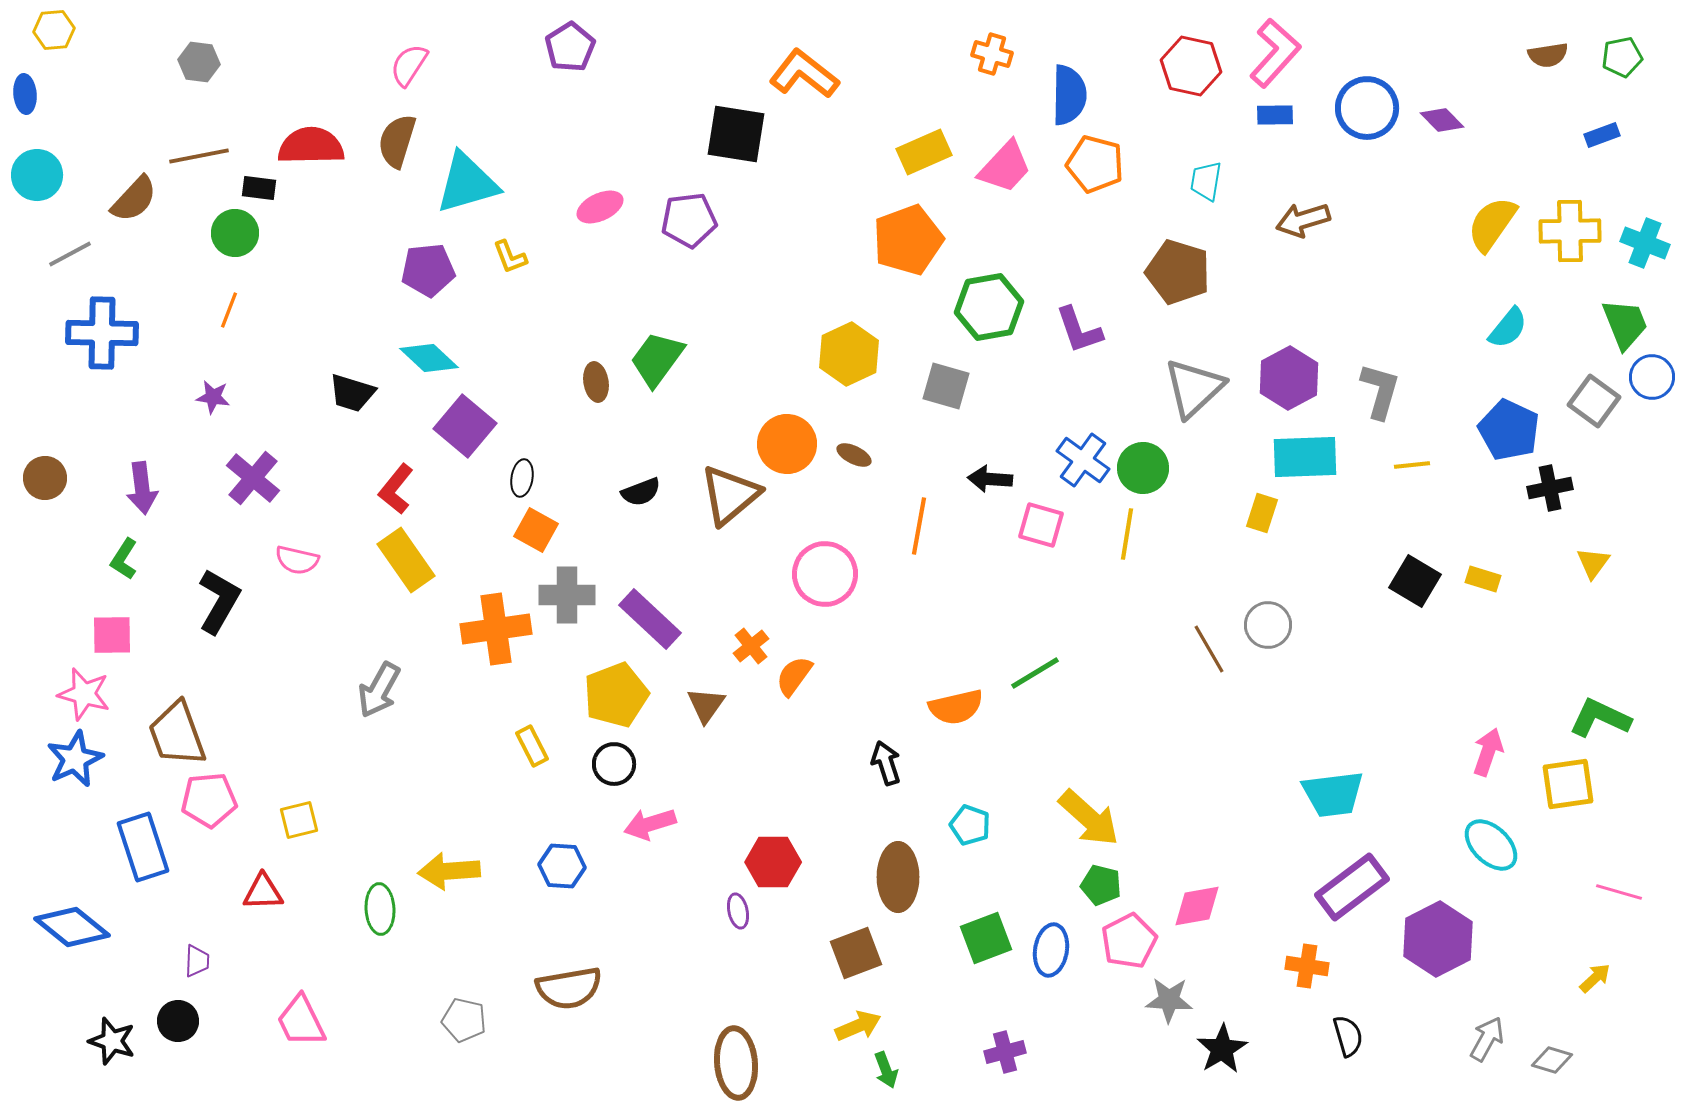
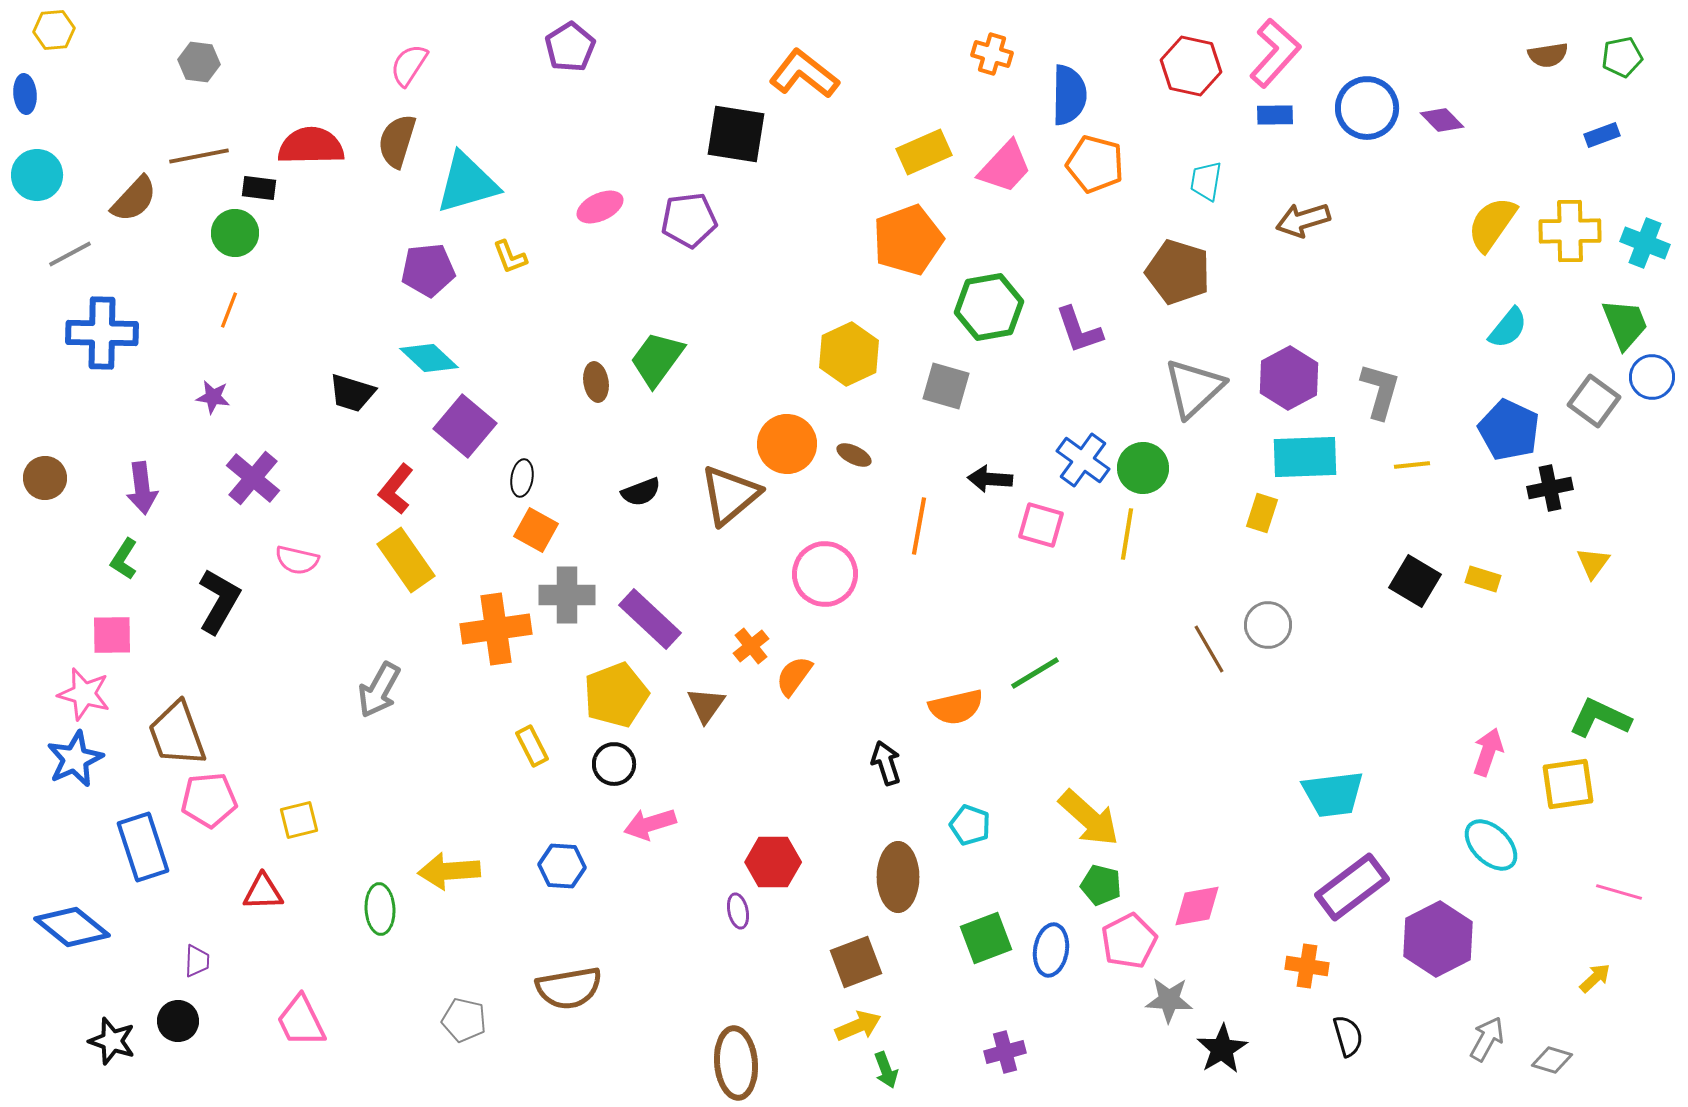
brown square at (856, 953): moved 9 px down
